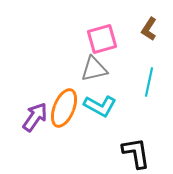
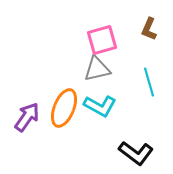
brown L-shape: rotated 10 degrees counterclockwise
pink square: moved 1 px down
gray triangle: moved 3 px right
cyan line: rotated 28 degrees counterclockwise
purple arrow: moved 8 px left
black L-shape: rotated 136 degrees clockwise
